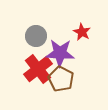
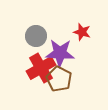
red star: rotated 12 degrees counterclockwise
red cross: moved 3 px right, 1 px up; rotated 8 degrees clockwise
brown pentagon: moved 2 px left
